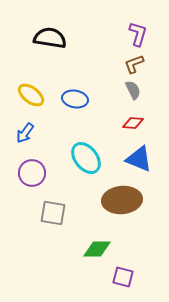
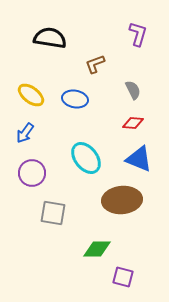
brown L-shape: moved 39 px left
